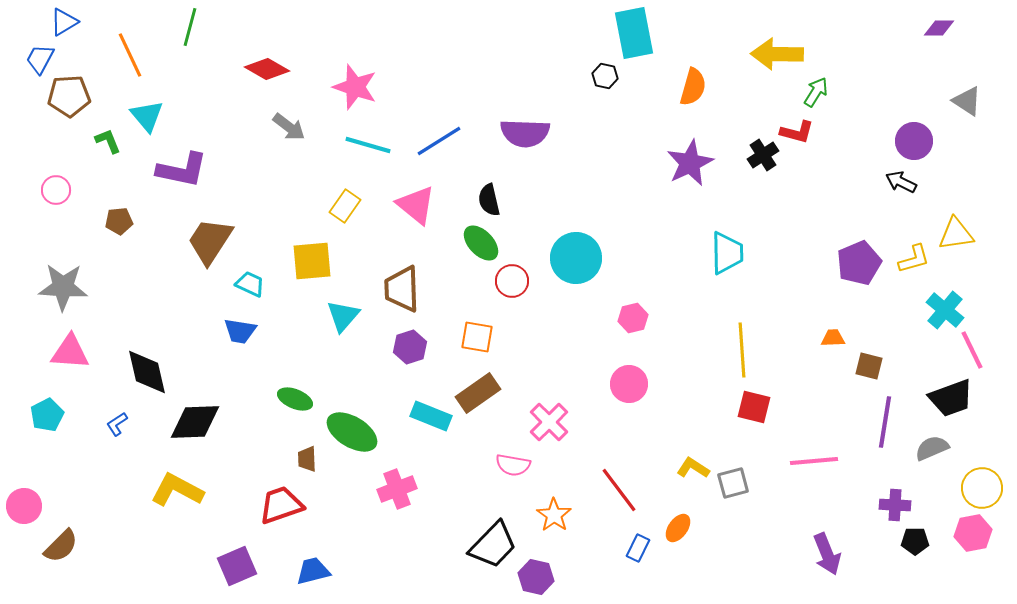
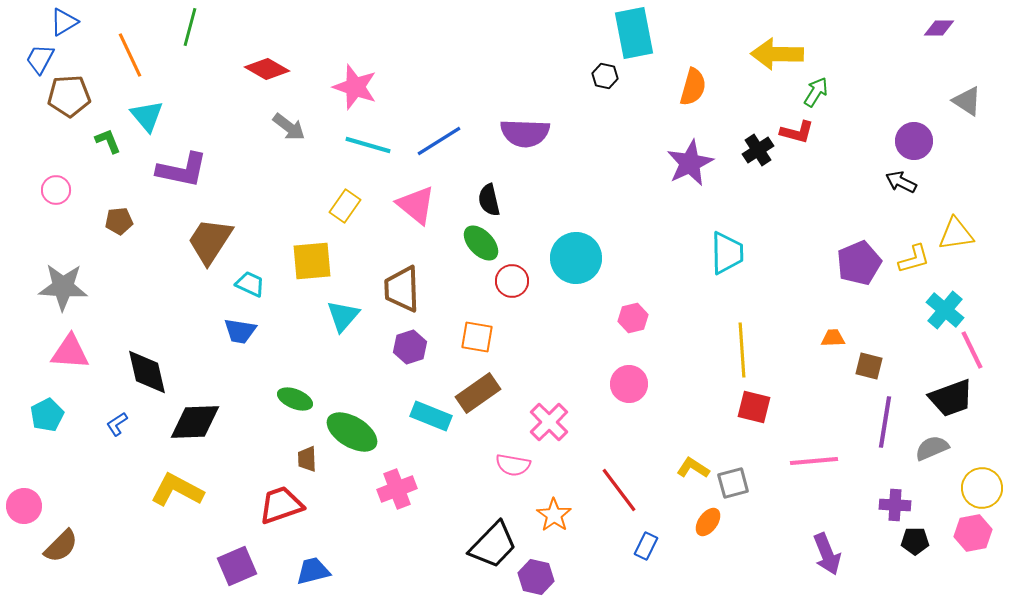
black cross at (763, 155): moved 5 px left, 5 px up
orange ellipse at (678, 528): moved 30 px right, 6 px up
blue rectangle at (638, 548): moved 8 px right, 2 px up
